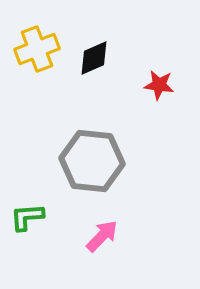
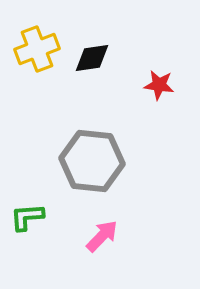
black diamond: moved 2 px left; rotated 15 degrees clockwise
